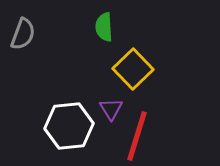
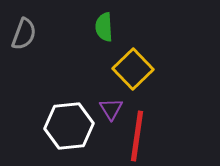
gray semicircle: moved 1 px right
red line: rotated 9 degrees counterclockwise
